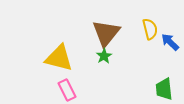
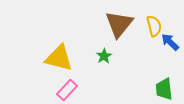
yellow semicircle: moved 4 px right, 3 px up
brown triangle: moved 13 px right, 9 px up
pink rectangle: rotated 70 degrees clockwise
